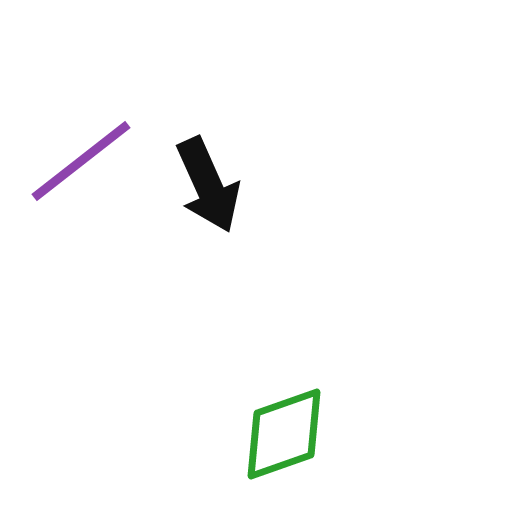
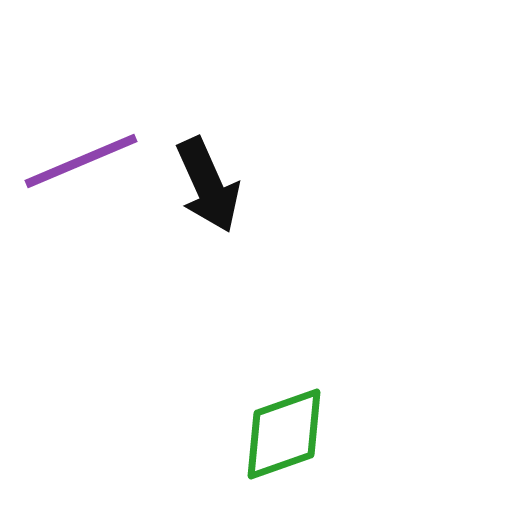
purple line: rotated 15 degrees clockwise
